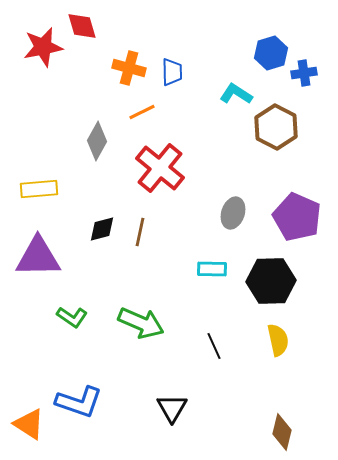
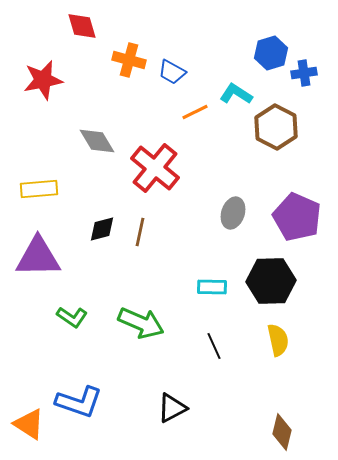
red star: moved 33 px down
orange cross: moved 8 px up
blue trapezoid: rotated 120 degrees clockwise
orange line: moved 53 px right
gray diamond: rotated 60 degrees counterclockwise
red cross: moved 5 px left
cyan rectangle: moved 18 px down
black triangle: rotated 32 degrees clockwise
